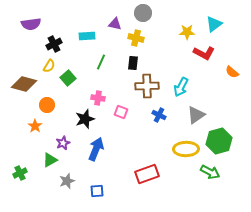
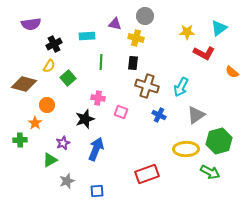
gray circle: moved 2 px right, 3 px down
cyan triangle: moved 5 px right, 4 px down
green line: rotated 21 degrees counterclockwise
brown cross: rotated 20 degrees clockwise
orange star: moved 3 px up
green cross: moved 33 px up; rotated 24 degrees clockwise
